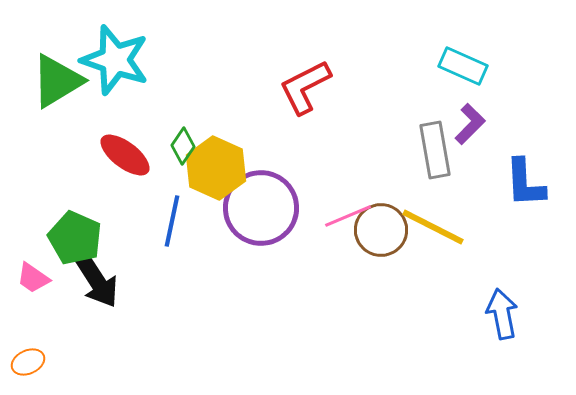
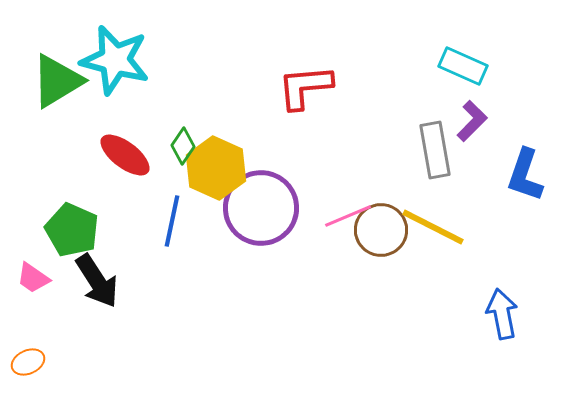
cyan star: rotated 4 degrees counterclockwise
red L-shape: rotated 22 degrees clockwise
purple L-shape: moved 2 px right, 3 px up
blue L-shape: moved 8 px up; rotated 22 degrees clockwise
green pentagon: moved 3 px left, 8 px up
